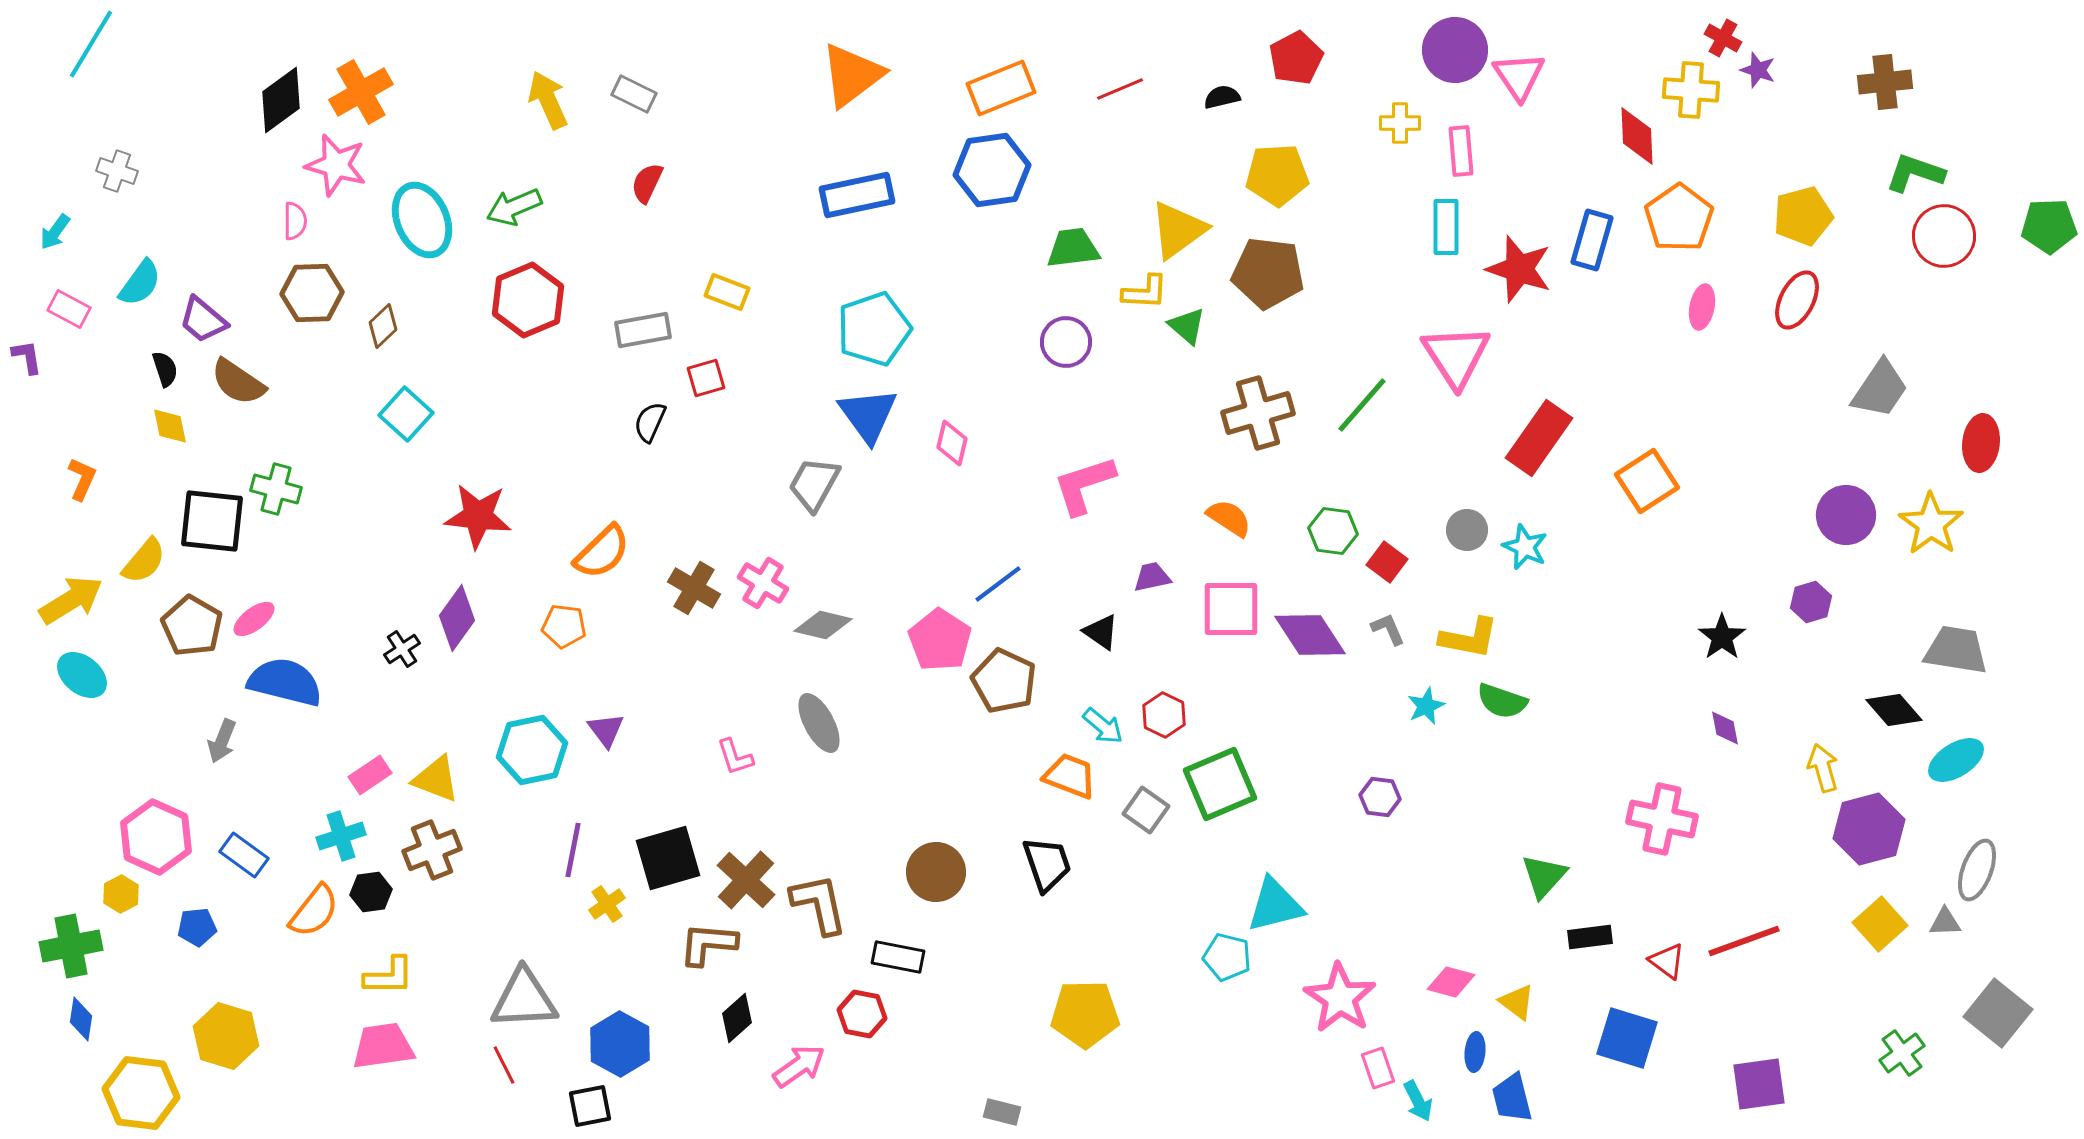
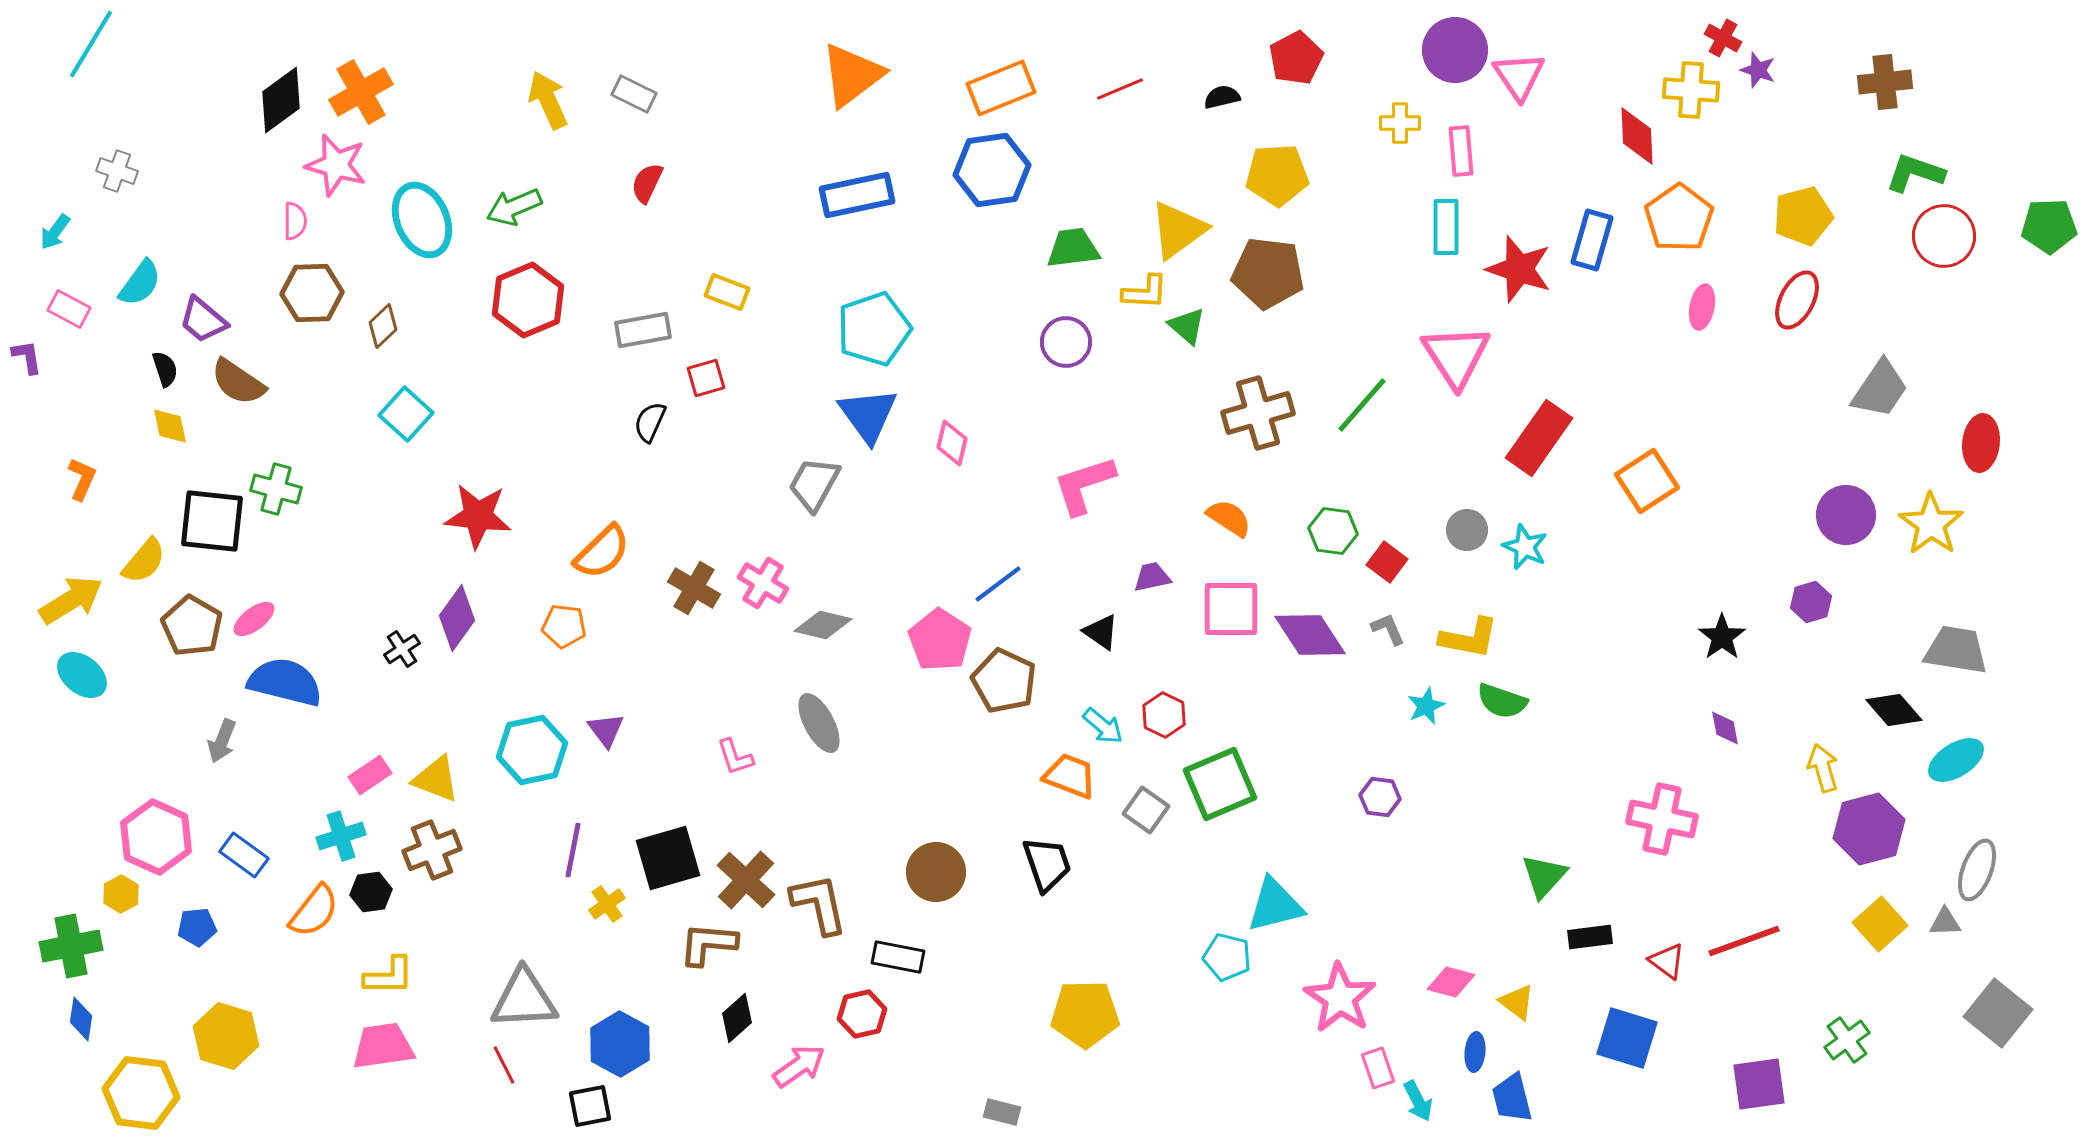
red hexagon at (862, 1014): rotated 24 degrees counterclockwise
green cross at (1902, 1053): moved 55 px left, 13 px up
